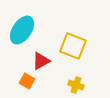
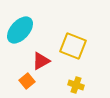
cyan ellipse: moved 2 px left; rotated 8 degrees clockwise
orange square: rotated 21 degrees clockwise
